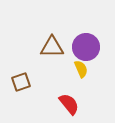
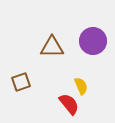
purple circle: moved 7 px right, 6 px up
yellow semicircle: moved 17 px down
